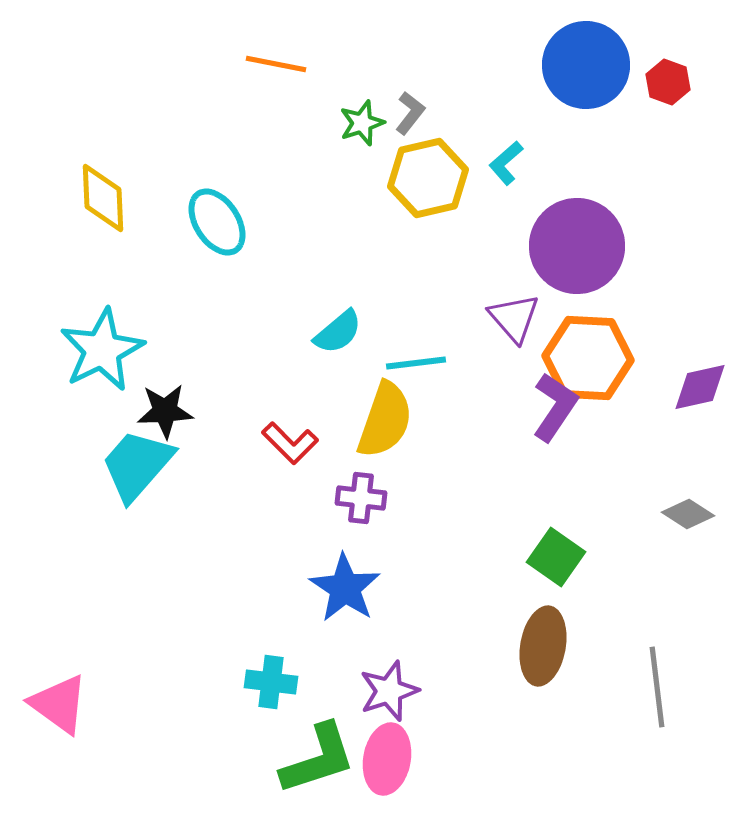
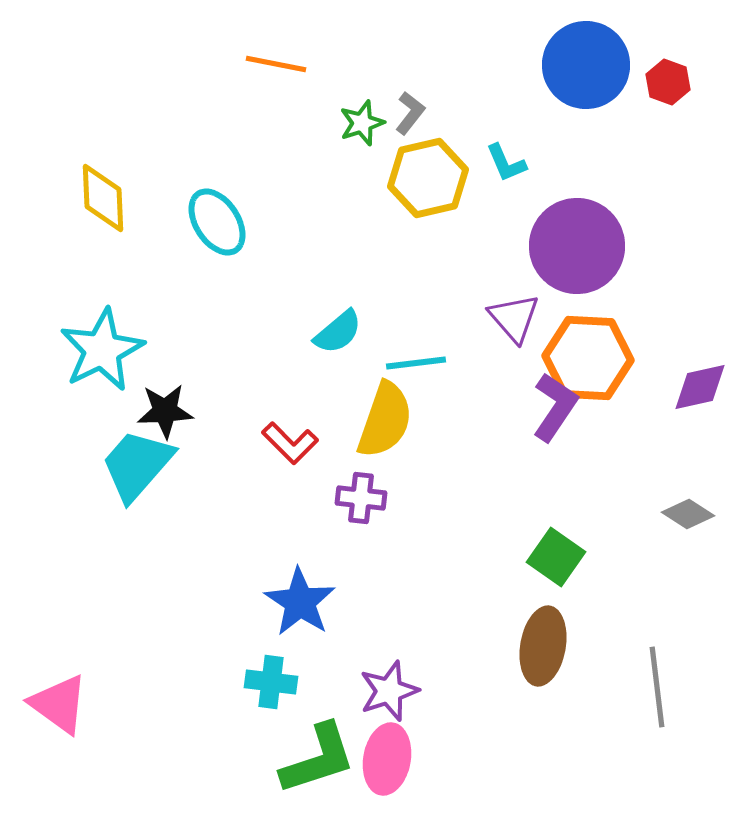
cyan L-shape: rotated 72 degrees counterclockwise
blue star: moved 45 px left, 14 px down
